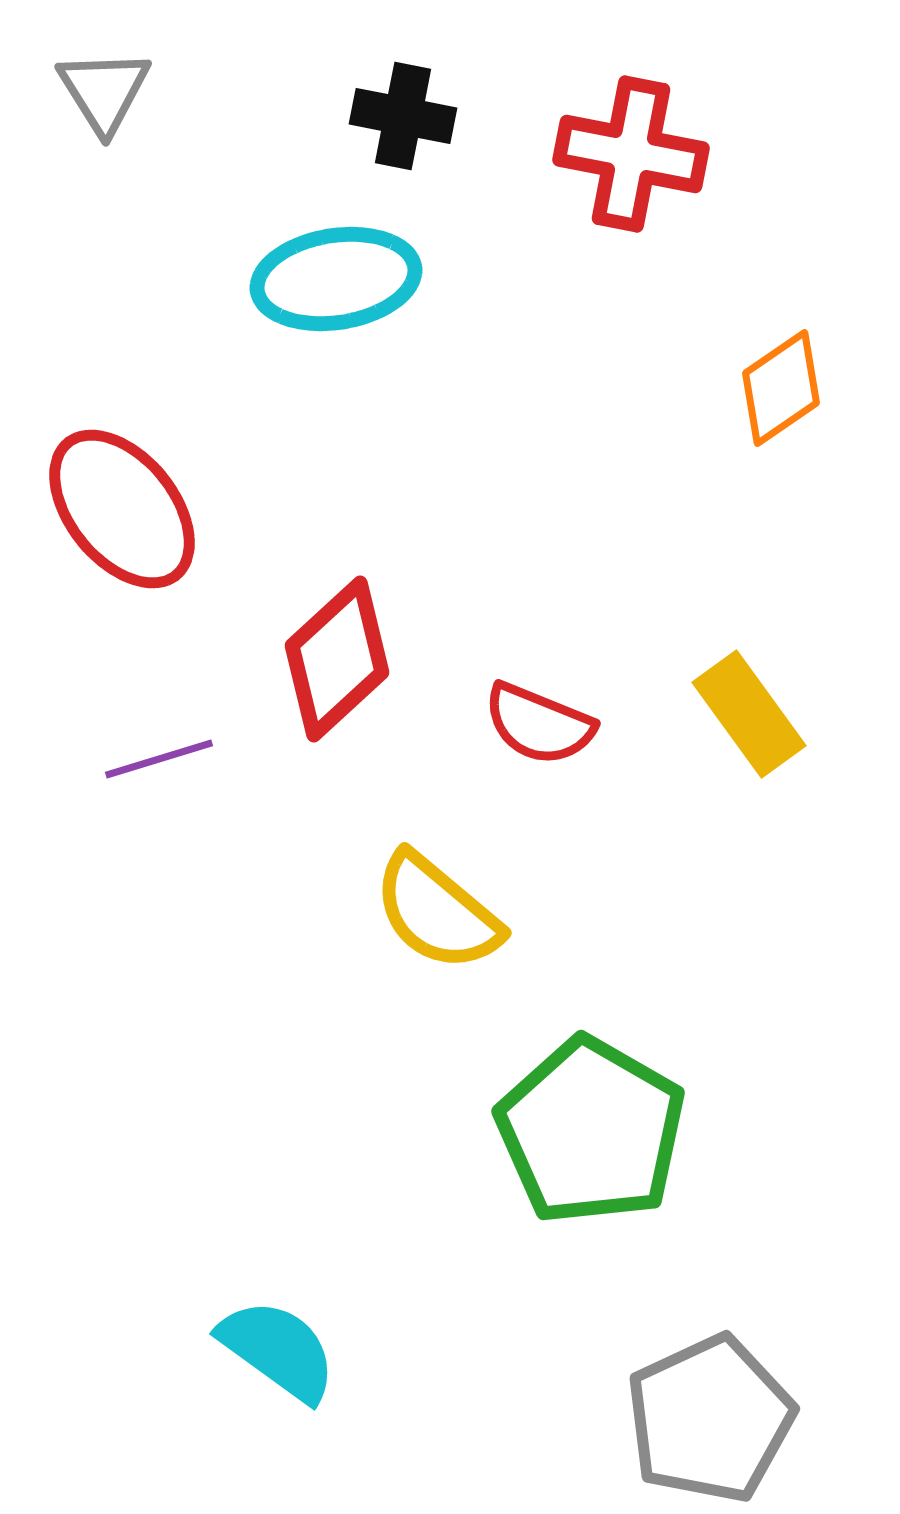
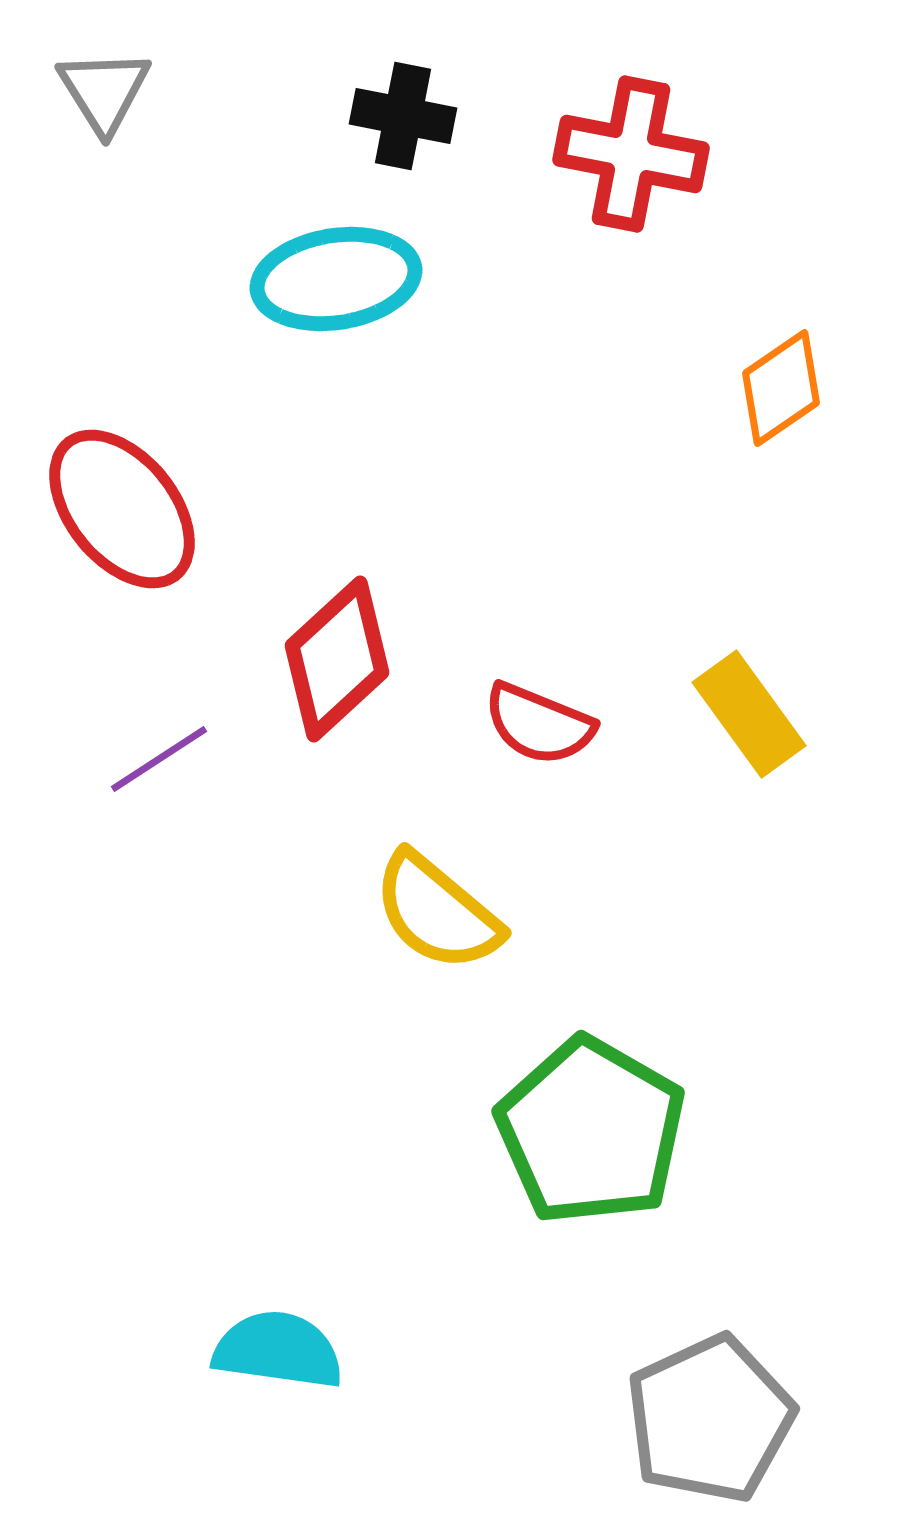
purple line: rotated 16 degrees counterclockwise
cyan semicircle: rotated 28 degrees counterclockwise
